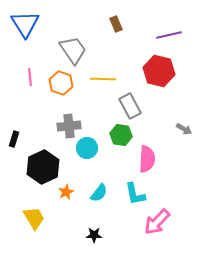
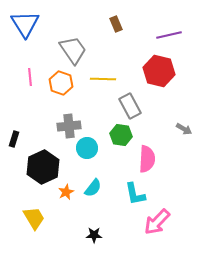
cyan semicircle: moved 6 px left, 5 px up
